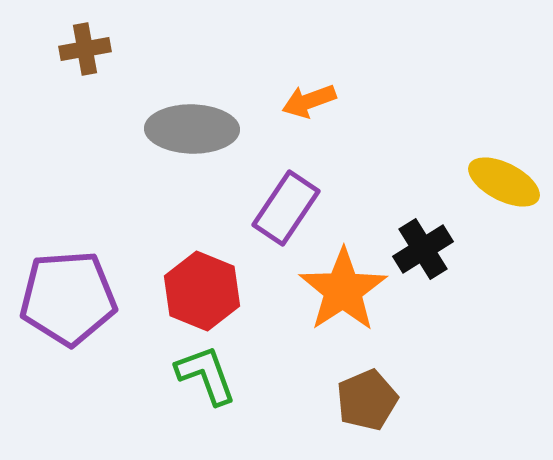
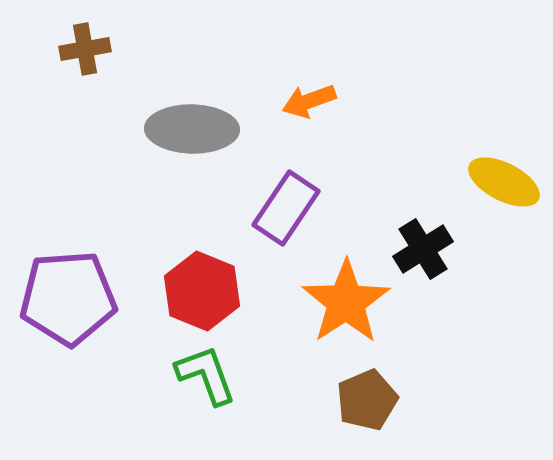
orange star: moved 3 px right, 12 px down
